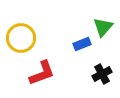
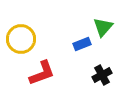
yellow circle: moved 1 px down
black cross: moved 1 px down
